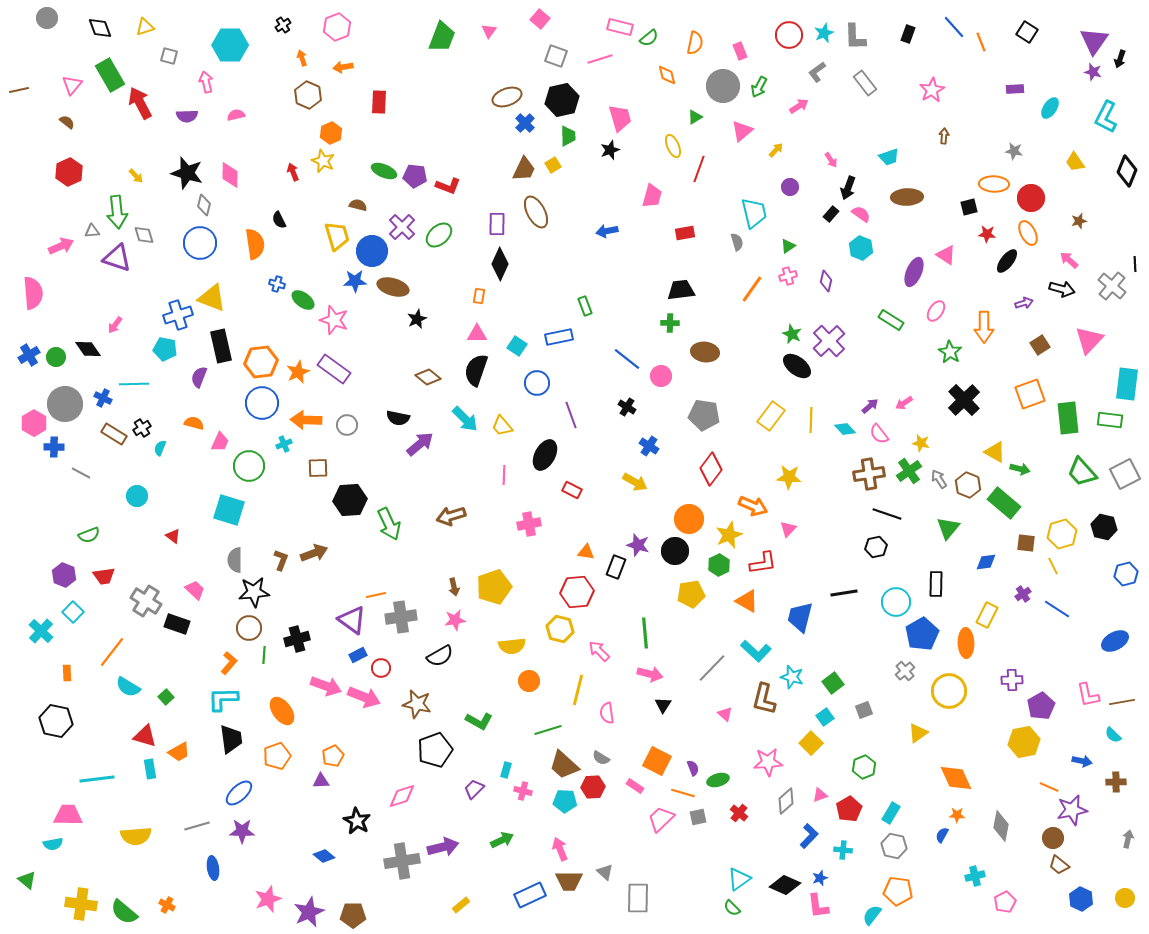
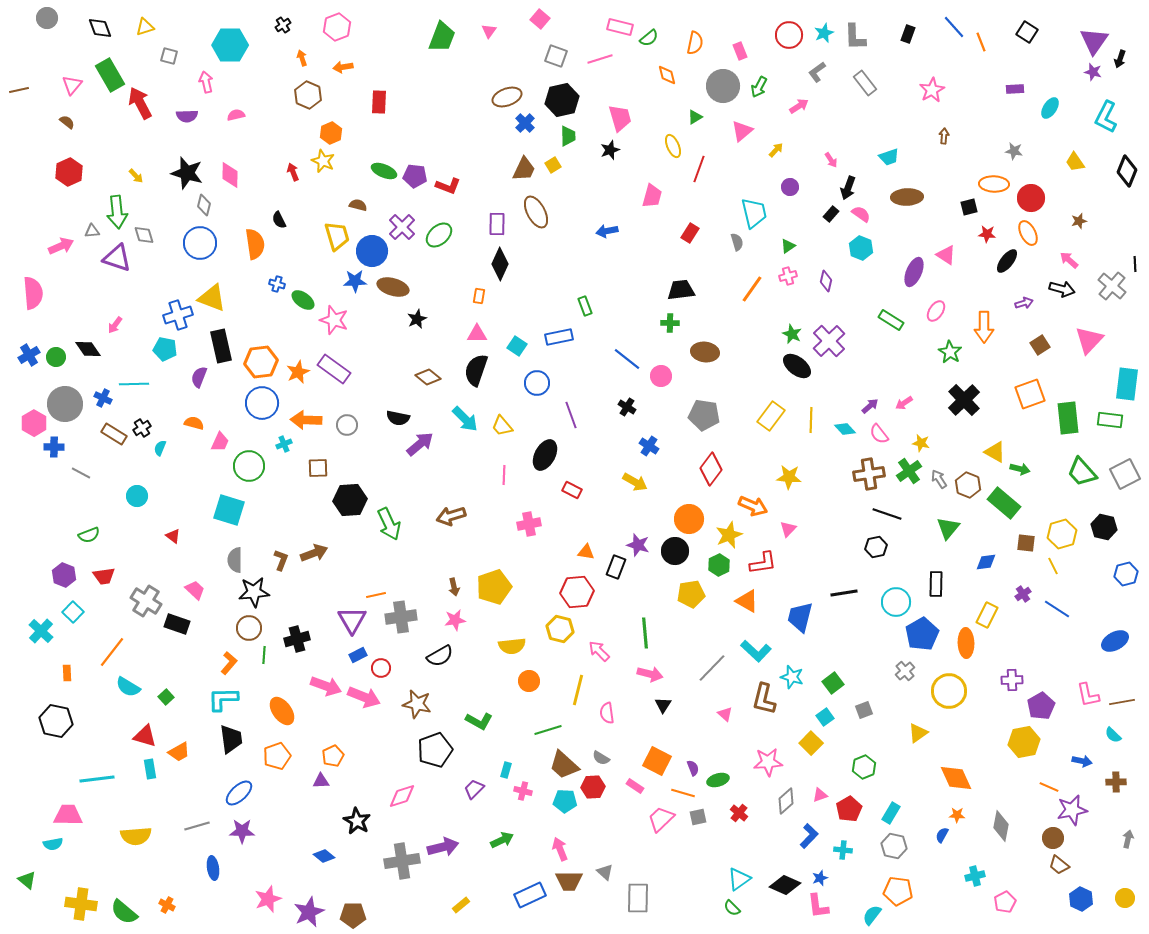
red rectangle at (685, 233): moved 5 px right; rotated 48 degrees counterclockwise
purple triangle at (352, 620): rotated 24 degrees clockwise
